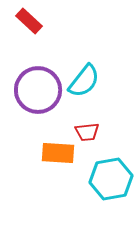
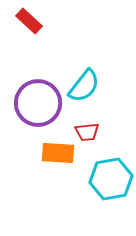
cyan semicircle: moved 5 px down
purple circle: moved 13 px down
